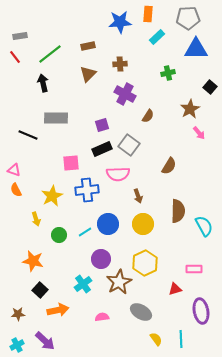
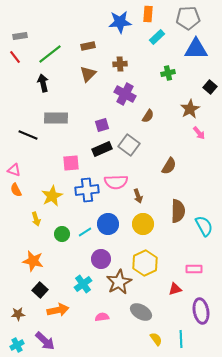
pink semicircle at (118, 174): moved 2 px left, 8 px down
green circle at (59, 235): moved 3 px right, 1 px up
